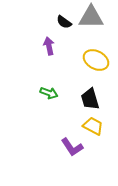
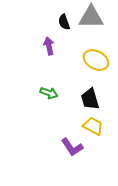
black semicircle: rotated 35 degrees clockwise
